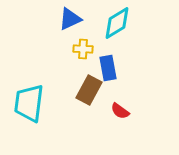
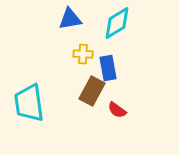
blue triangle: rotated 15 degrees clockwise
yellow cross: moved 5 px down
brown rectangle: moved 3 px right, 1 px down
cyan trapezoid: rotated 15 degrees counterclockwise
red semicircle: moved 3 px left, 1 px up
